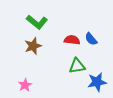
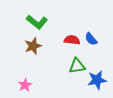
blue star: moved 2 px up
